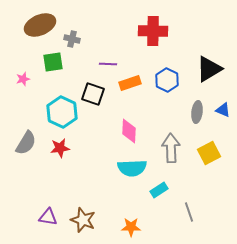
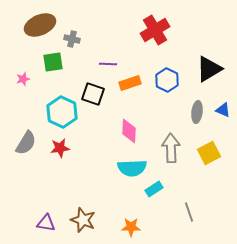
red cross: moved 2 px right, 1 px up; rotated 32 degrees counterclockwise
cyan rectangle: moved 5 px left, 1 px up
purple triangle: moved 2 px left, 6 px down
